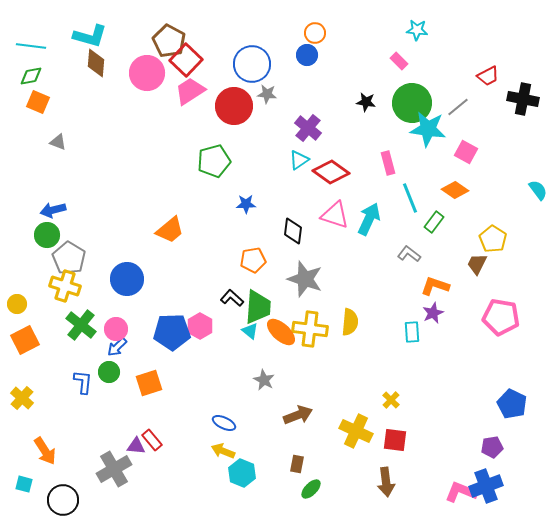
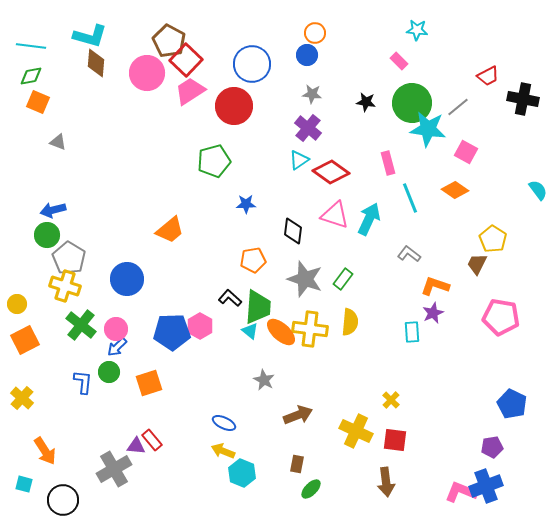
gray star at (267, 94): moved 45 px right
green rectangle at (434, 222): moved 91 px left, 57 px down
black L-shape at (232, 298): moved 2 px left
